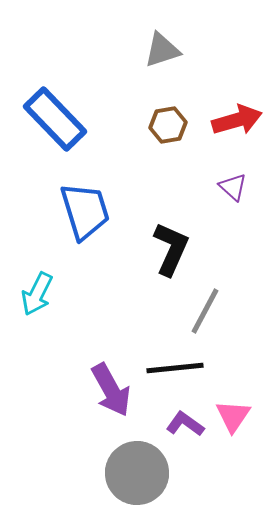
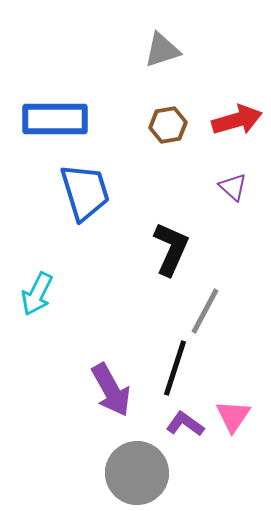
blue rectangle: rotated 46 degrees counterclockwise
blue trapezoid: moved 19 px up
black line: rotated 66 degrees counterclockwise
